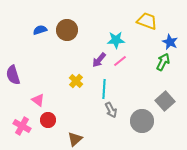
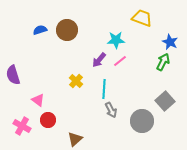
yellow trapezoid: moved 5 px left, 3 px up
